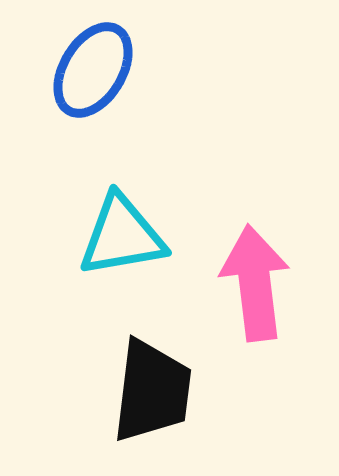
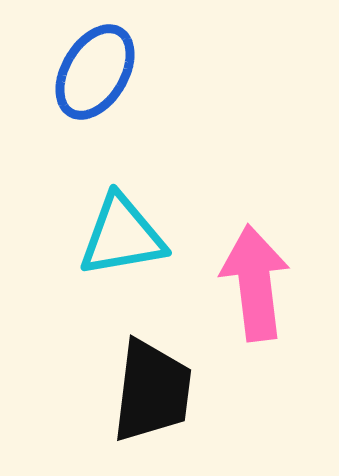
blue ellipse: moved 2 px right, 2 px down
